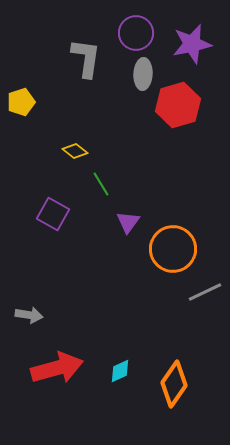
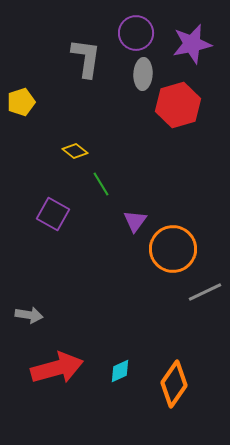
purple triangle: moved 7 px right, 1 px up
